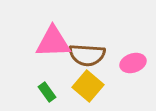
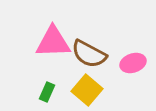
brown semicircle: moved 2 px right, 1 px up; rotated 24 degrees clockwise
yellow square: moved 1 px left, 4 px down
green rectangle: rotated 60 degrees clockwise
